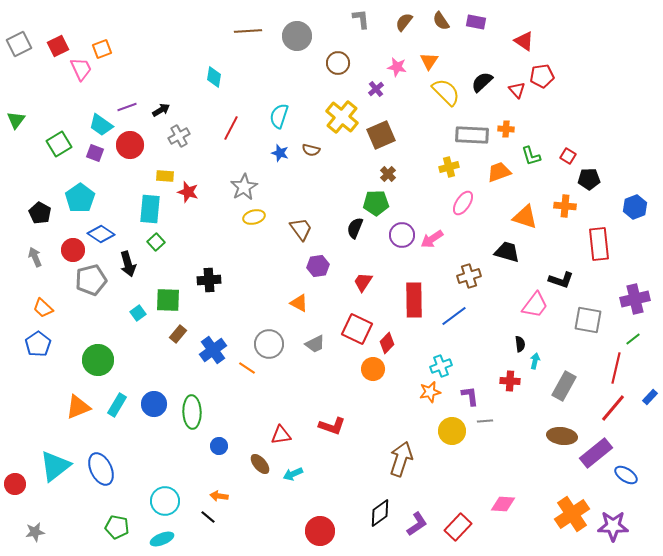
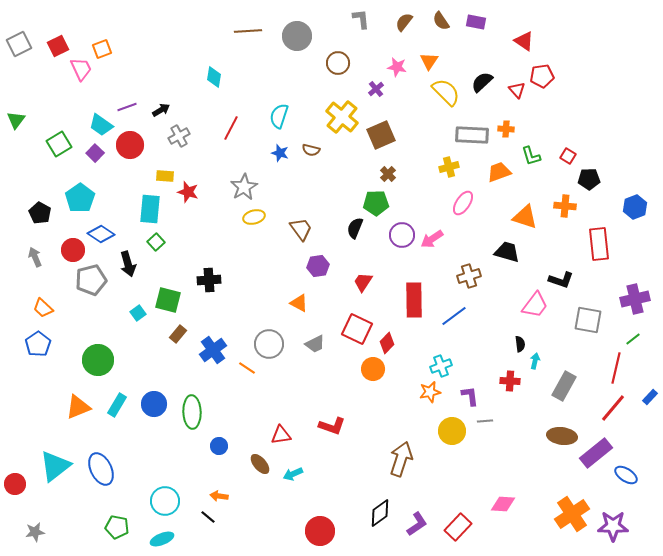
purple square at (95, 153): rotated 24 degrees clockwise
green square at (168, 300): rotated 12 degrees clockwise
